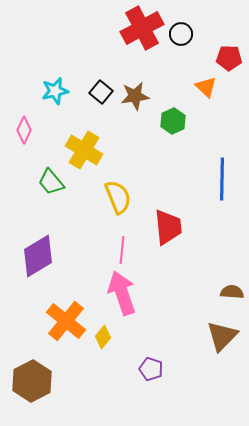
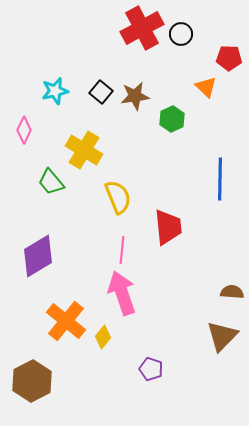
green hexagon: moved 1 px left, 2 px up
blue line: moved 2 px left
